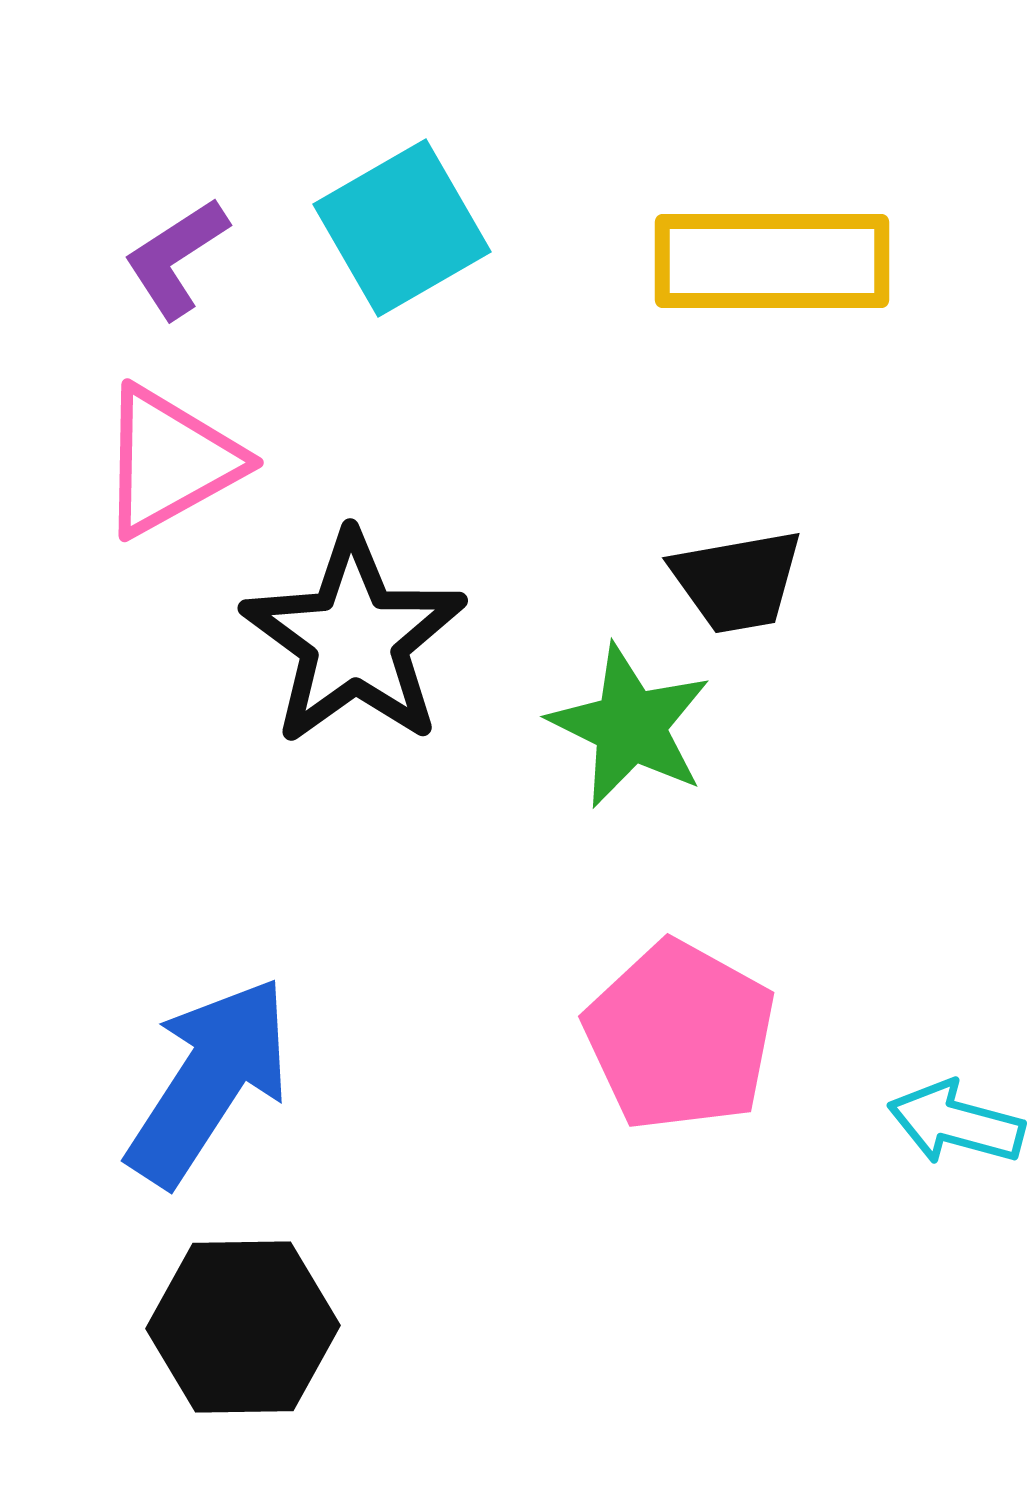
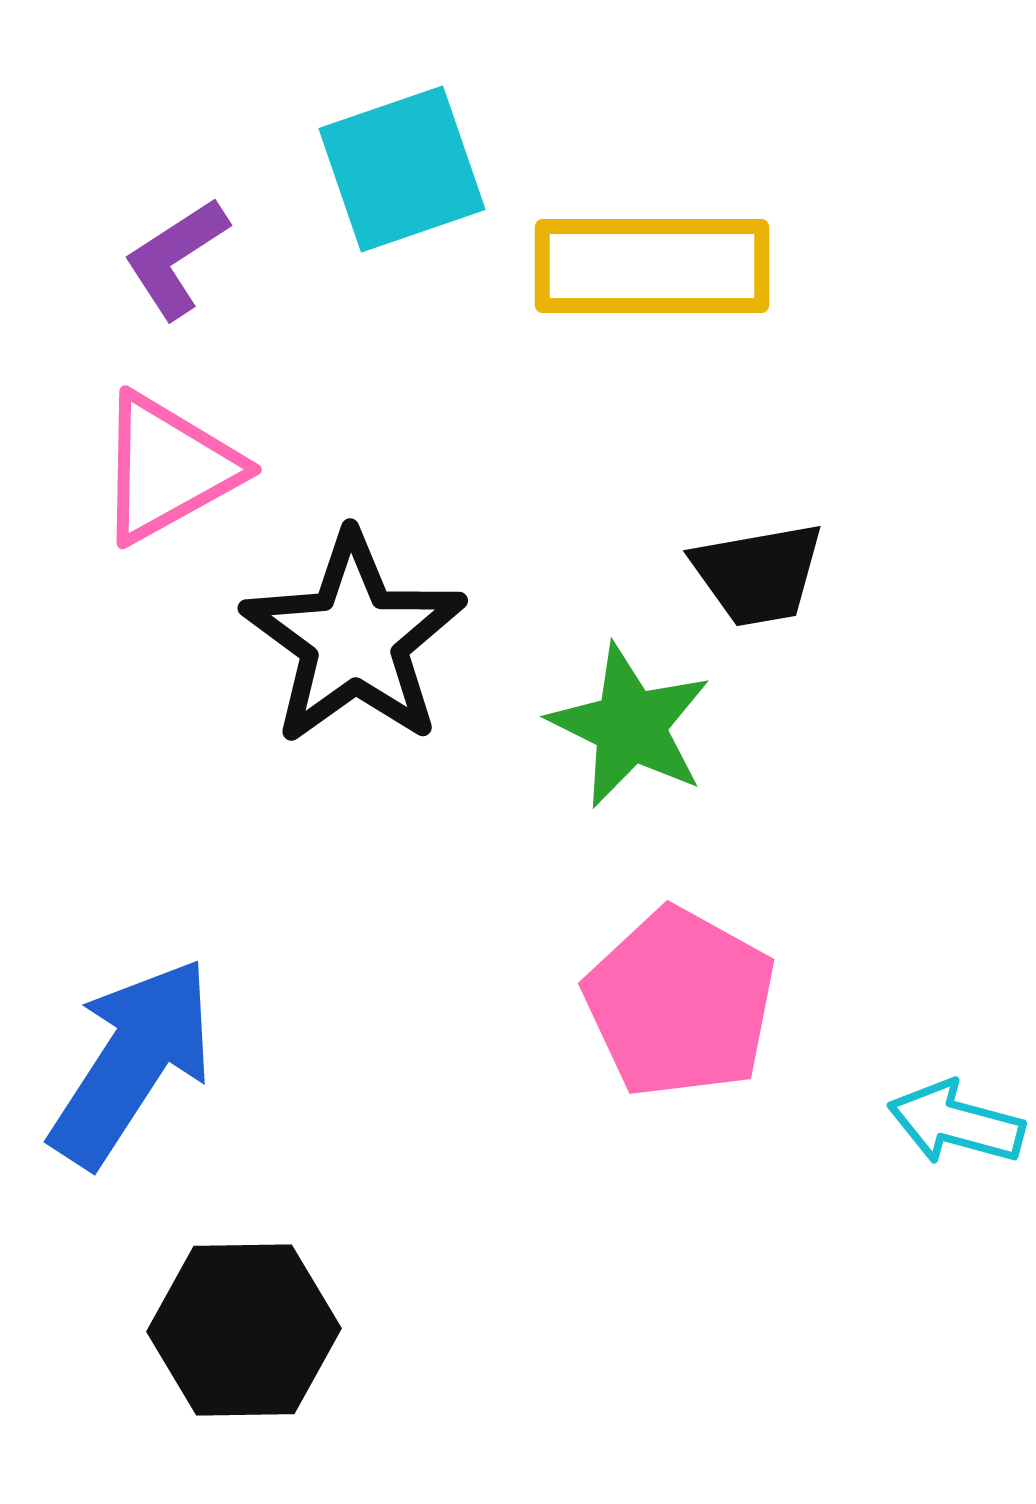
cyan square: moved 59 px up; rotated 11 degrees clockwise
yellow rectangle: moved 120 px left, 5 px down
pink triangle: moved 2 px left, 7 px down
black trapezoid: moved 21 px right, 7 px up
pink pentagon: moved 33 px up
blue arrow: moved 77 px left, 19 px up
black hexagon: moved 1 px right, 3 px down
